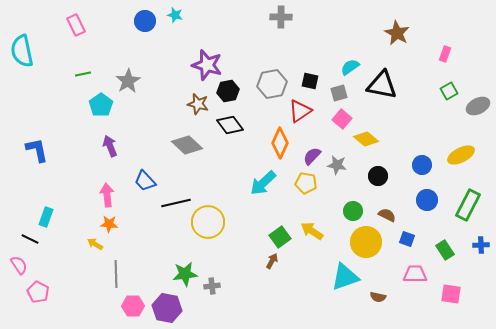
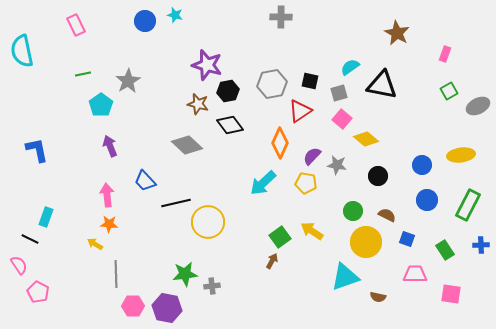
yellow ellipse at (461, 155): rotated 20 degrees clockwise
